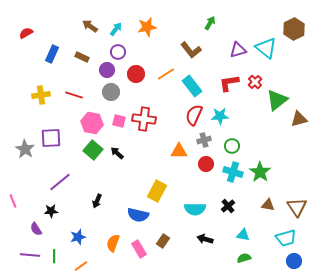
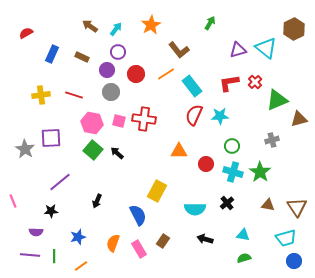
orange star at (147, 27): moved 4 px right, 2 px up; rotated 18 degrees counterclockwise
brown L-shape at (191, 50): moved 12 px left
green triangle at (277, 100): rotated 15 degrees clockwise
gray cross at (204, 140): moved 68 px right
black cross at (228, 206): moved 1 px left, 3 px up
blue semicircle at (138, 215): rotated 130 degrees counterclockwise
purple semicircle at (36, 229): moved 3 px down; rotated 56 degrees counterclockwise
